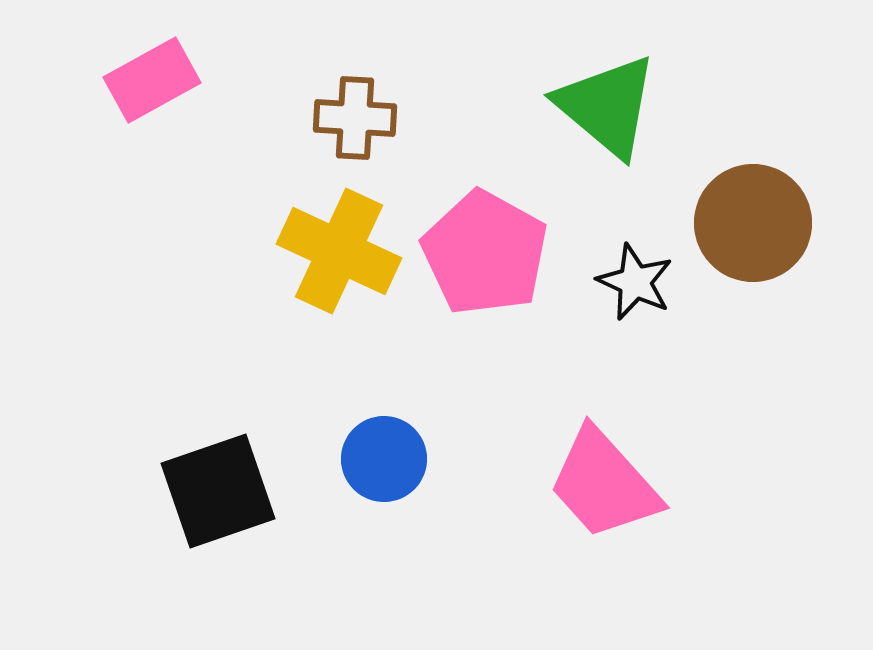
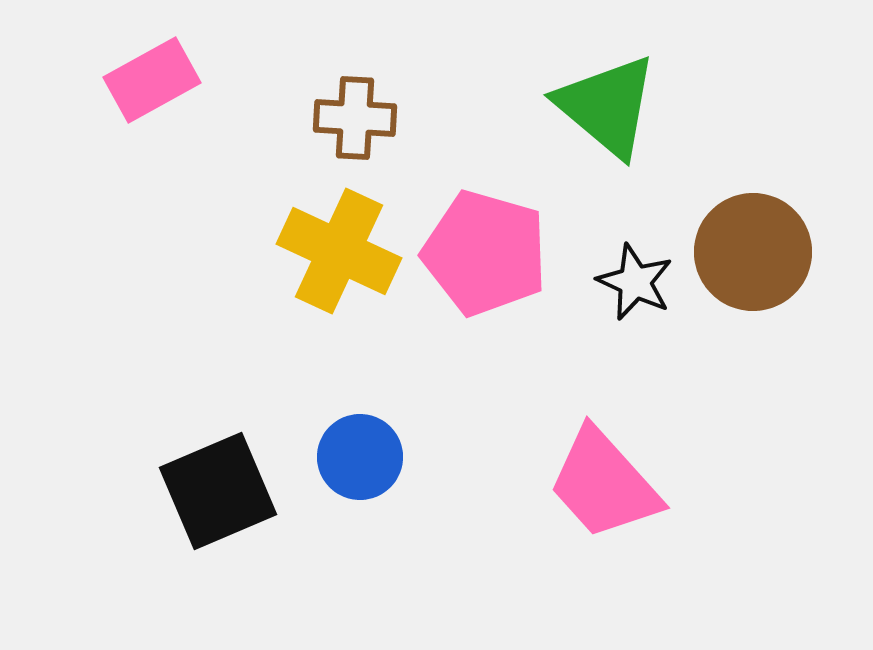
brown circle: moved 29 px down
pink pentagon: rotated 13 degrees counterclockwise
blue circle: moved 24 px left, 2 px up
black square: rotated 4 degrees counterclockwise
